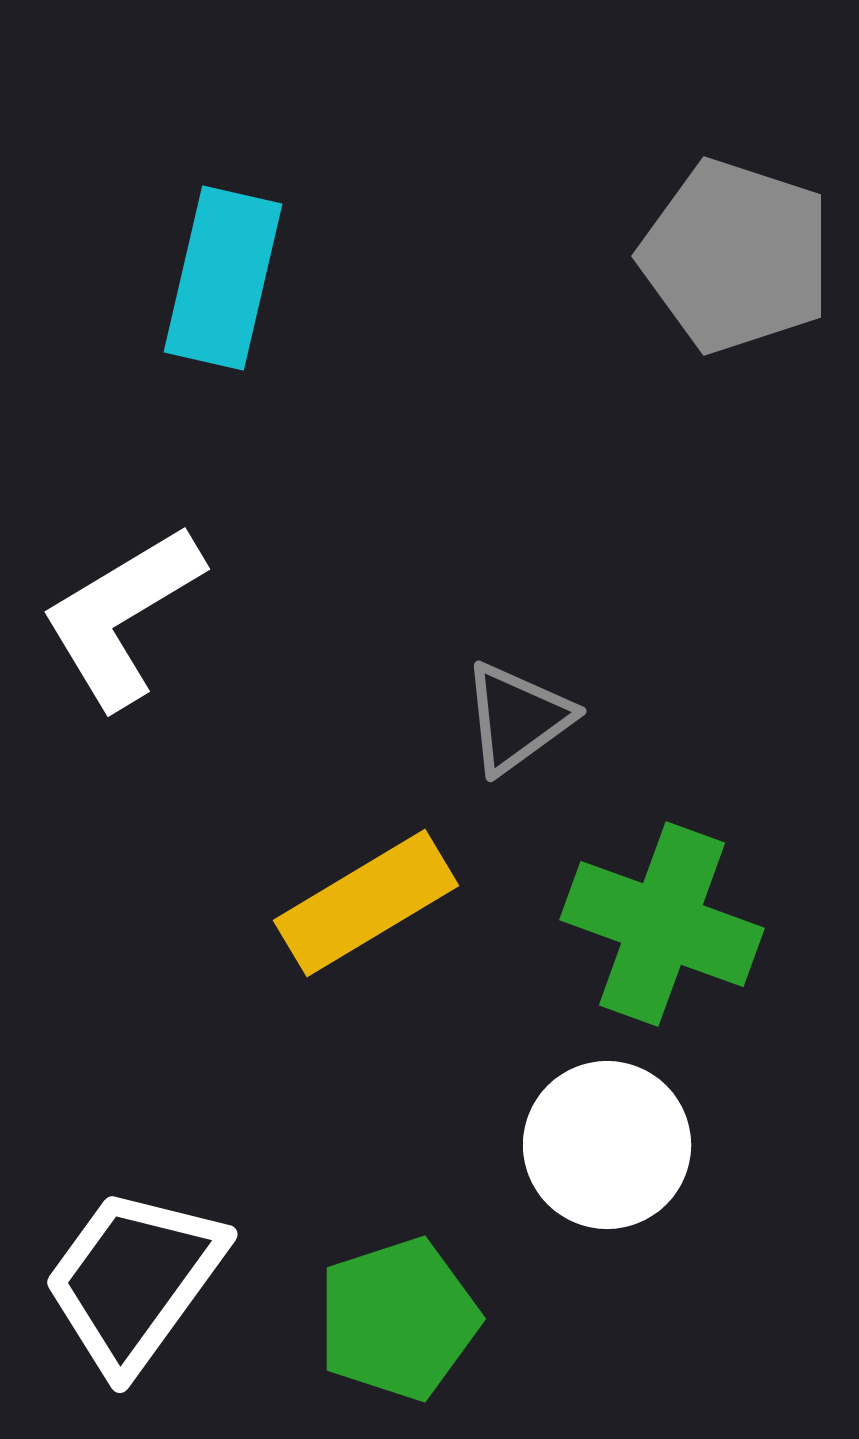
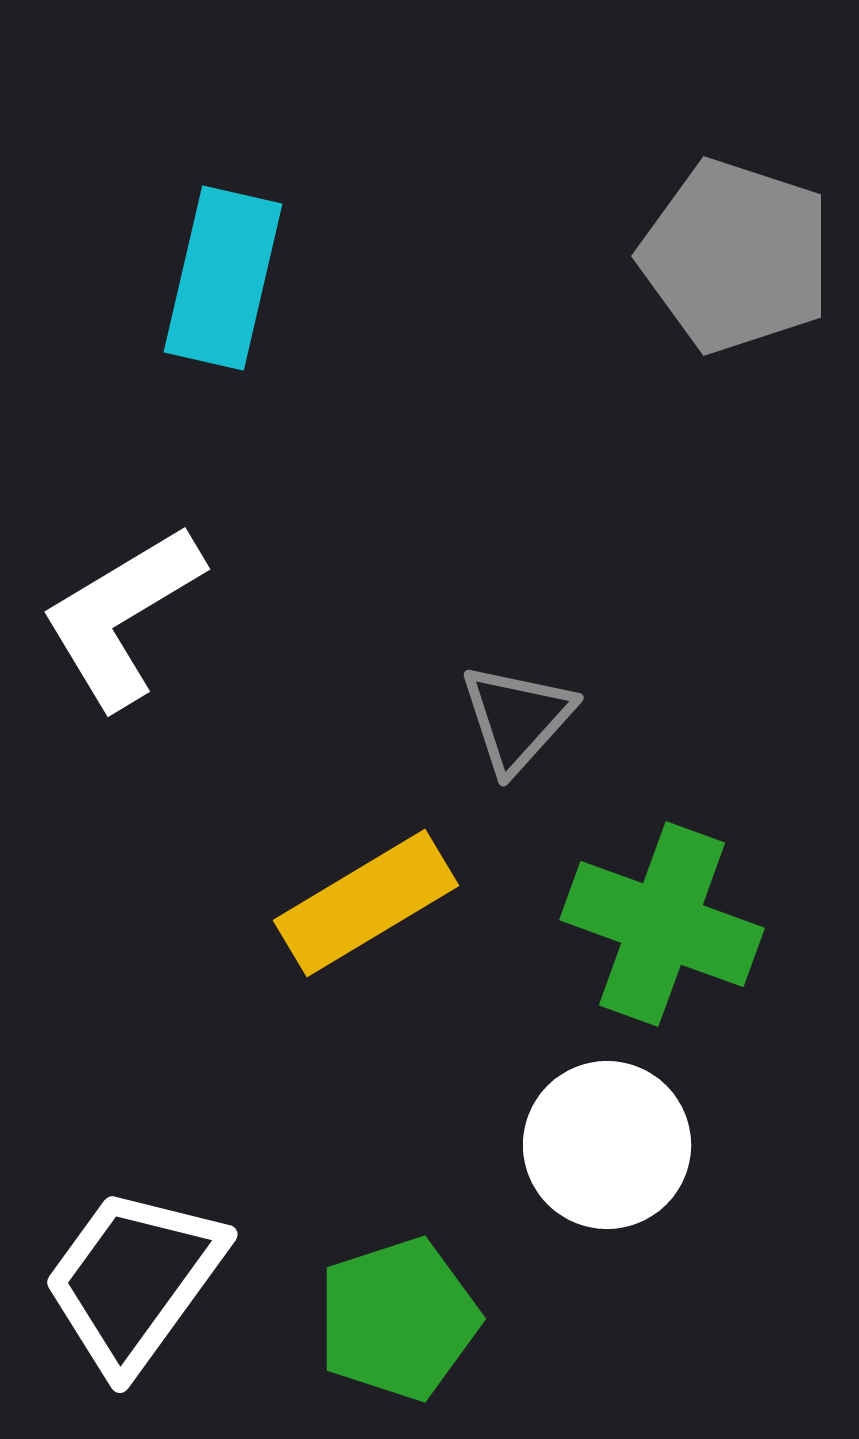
gray triangle: rotated 12 degrees counterclockwise
